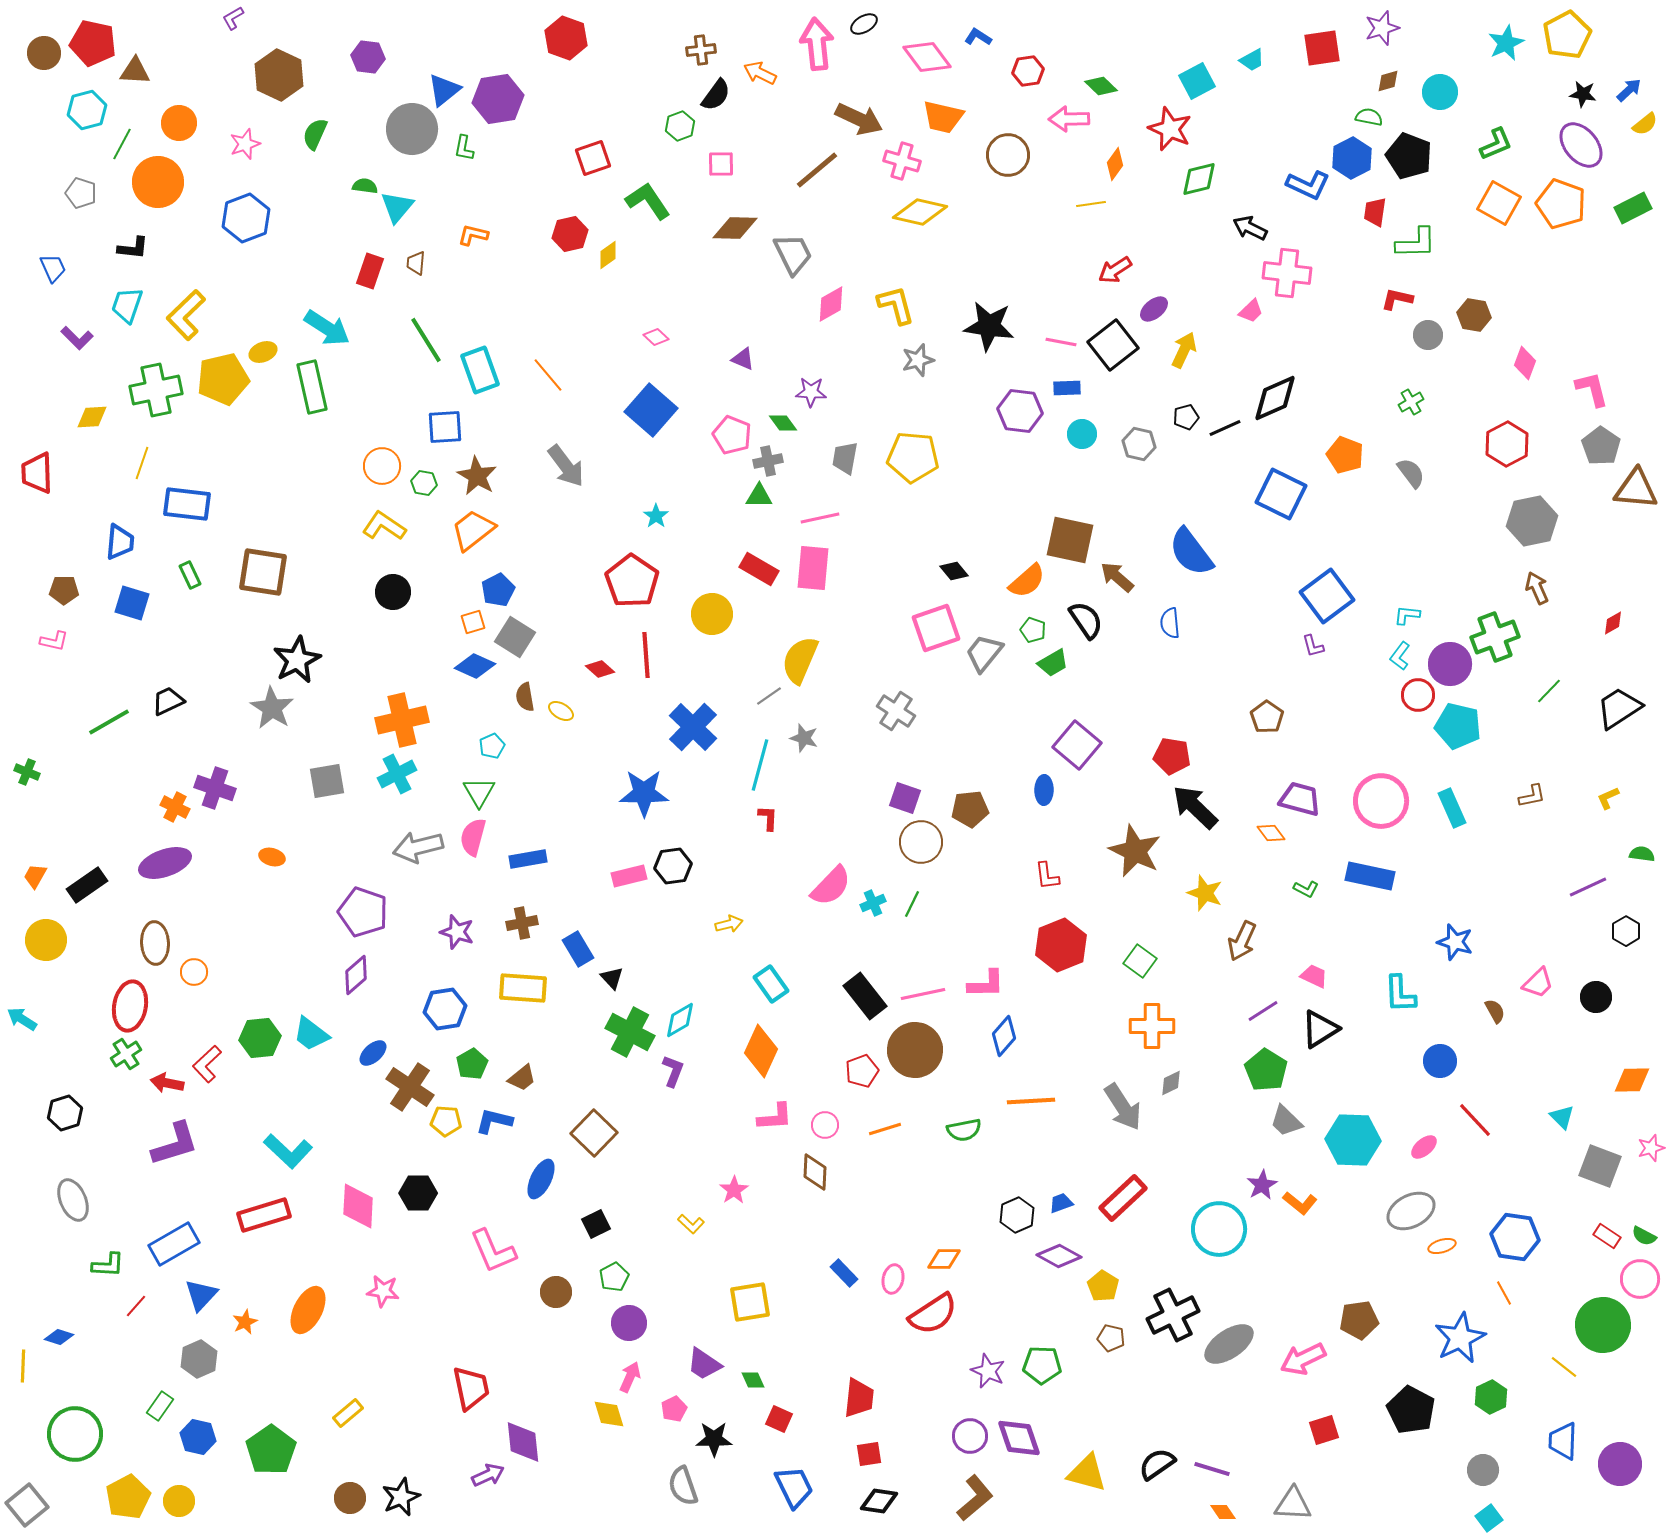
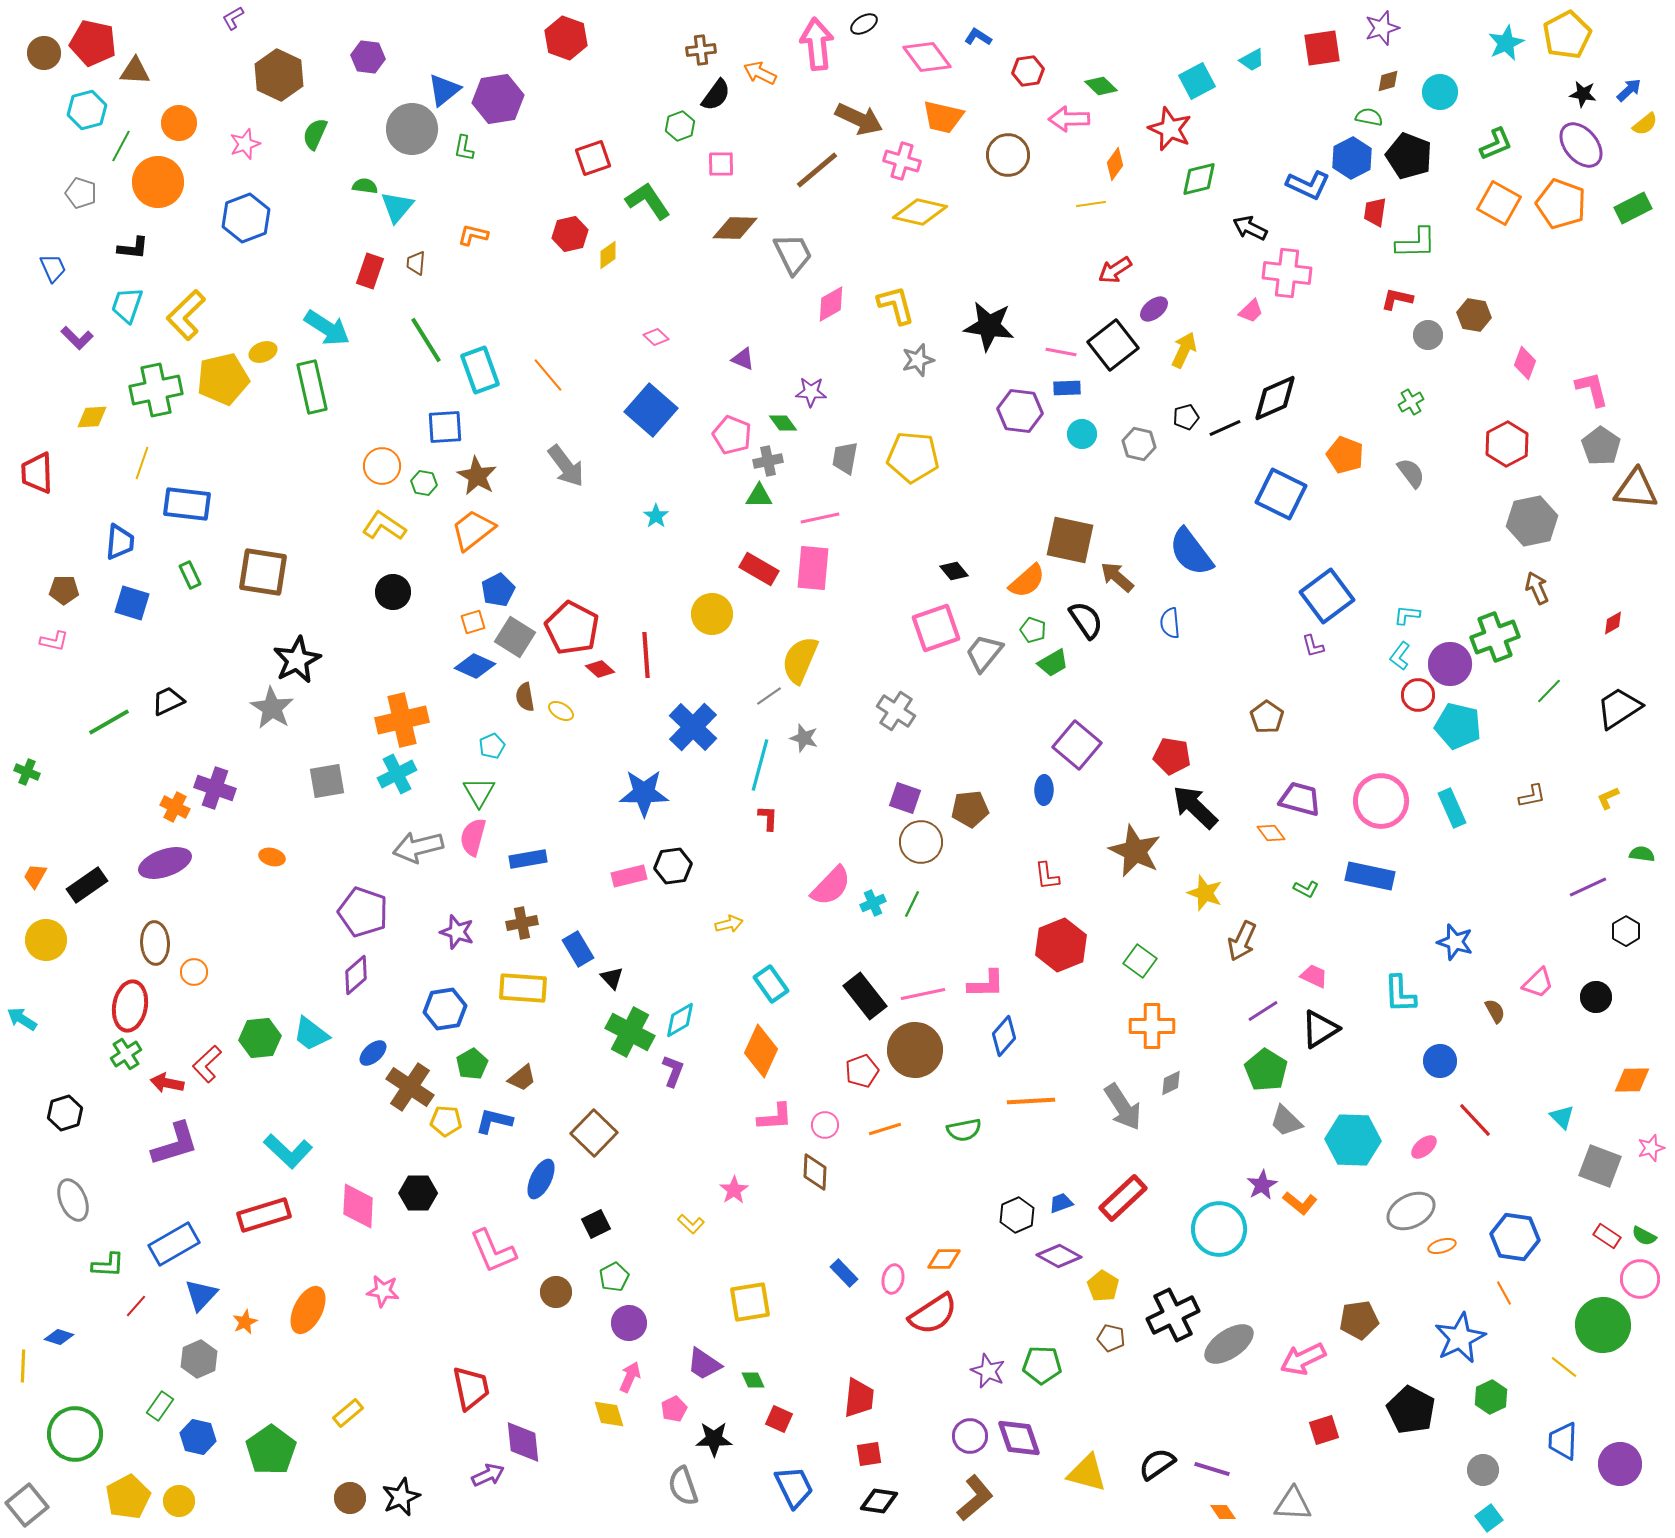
green line at (122, 144): moved 1 px left, 2 px down
pink line at (1061, 342): moved 10 px down
red pentagon at (632, 581): moved 60 px left, 47 px down; rotated 6 degrees counterclockwise
